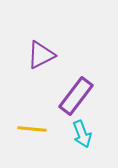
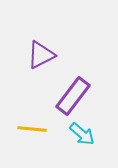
purple rectangle: moved 3 px left
cyan arrow: rotated 28 degrees counterclockwise
